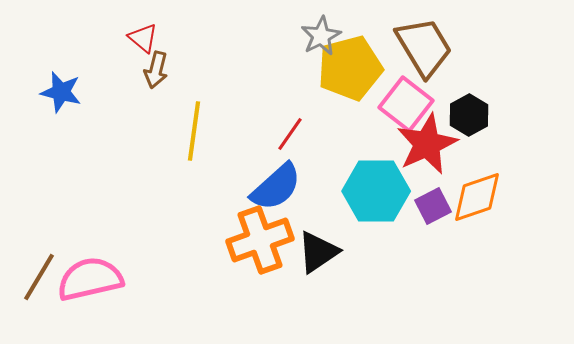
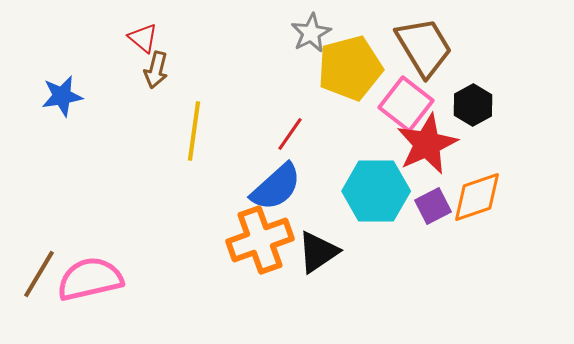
gray star: moved 10 px left, 3 px up
blue star: moved 1 px right, 4 px down; rotated 24 degrees counterclockwise
black hexagon: moved 4 px right, 10 px up
brown line: moved 3 px up
